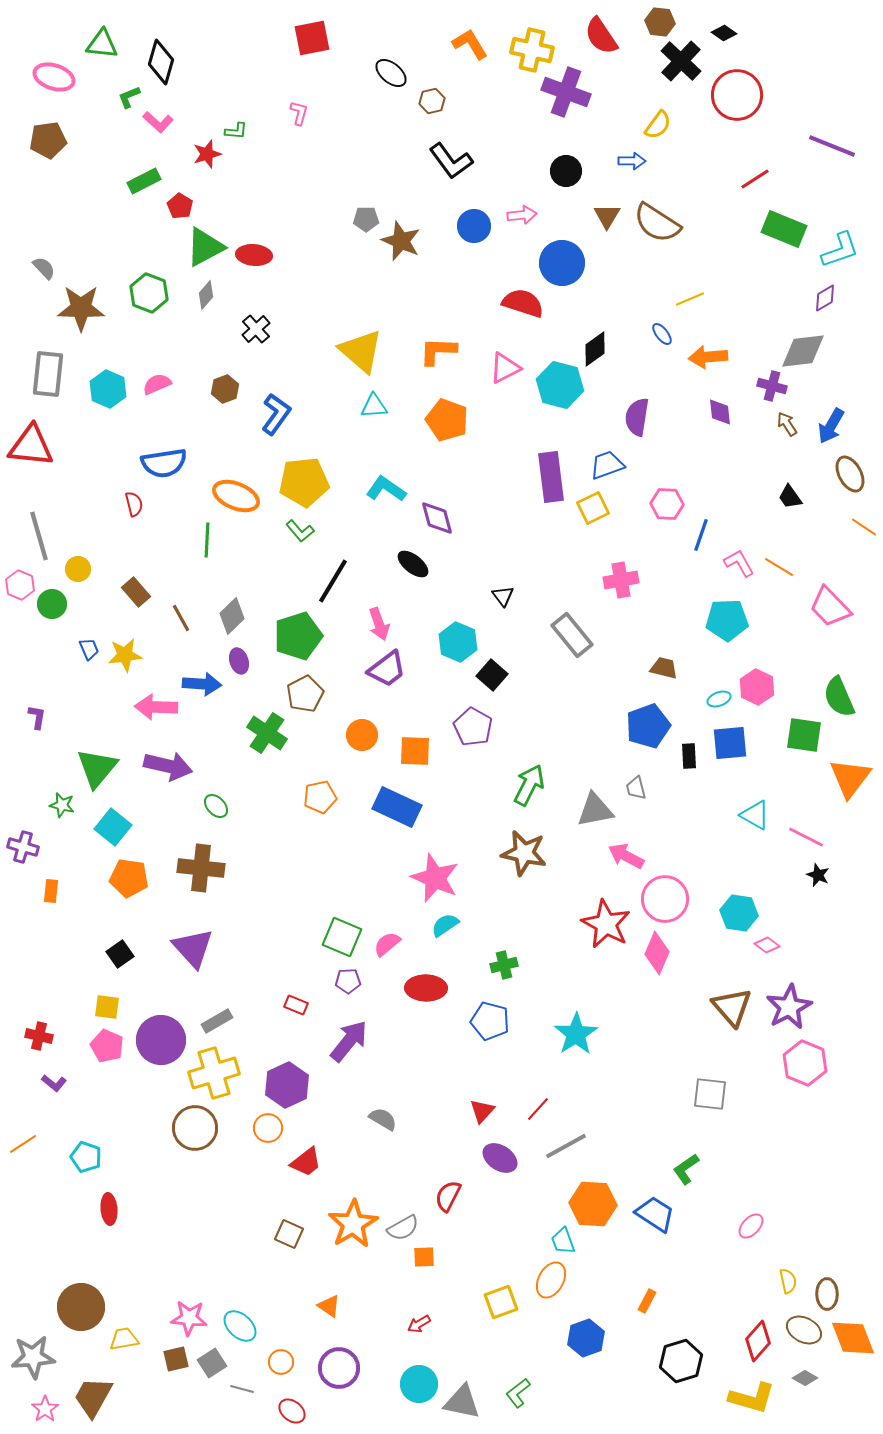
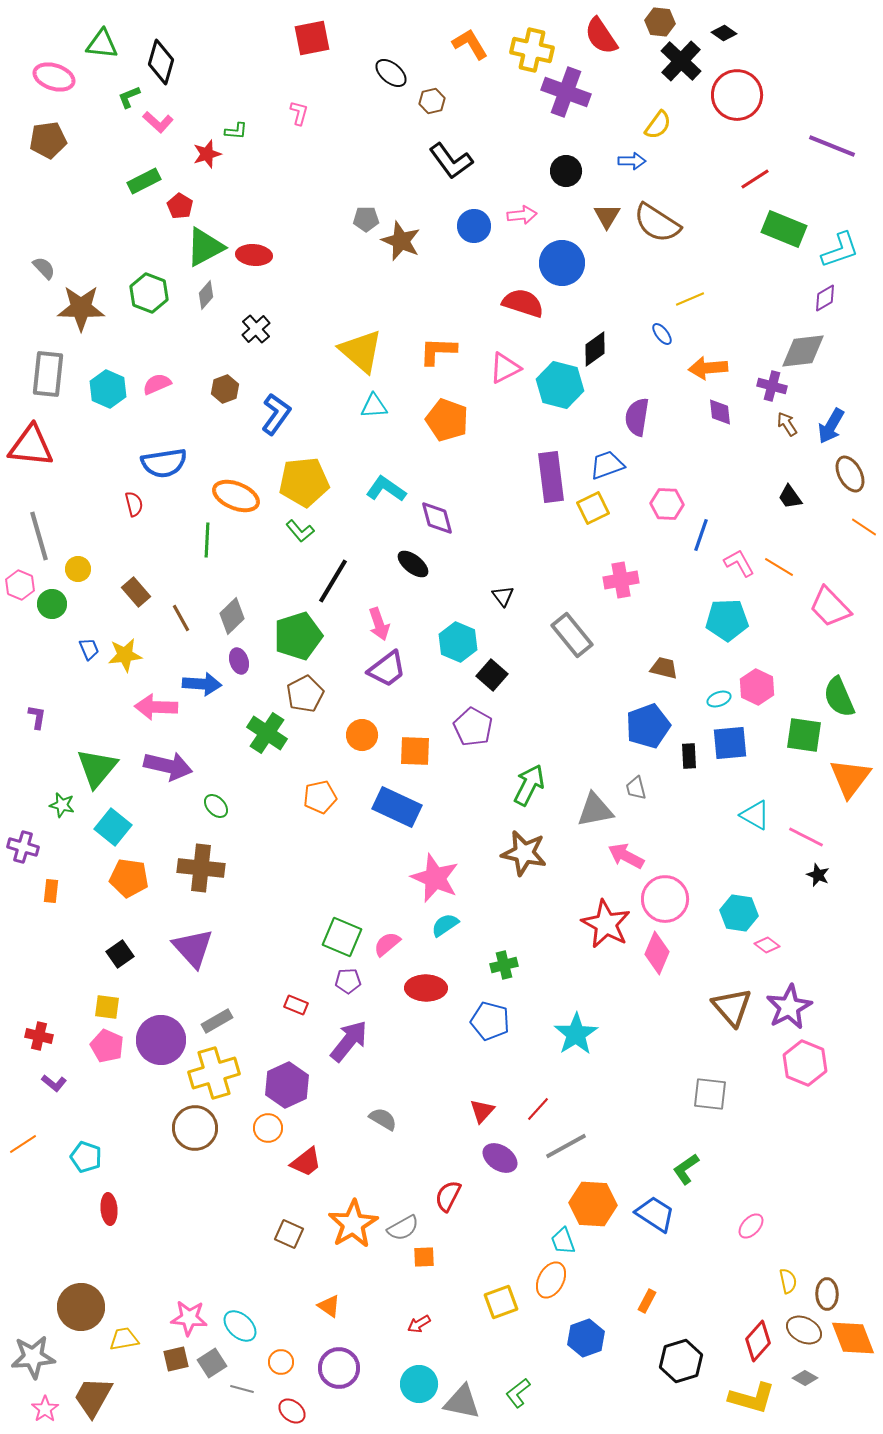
orange arrow at (708, 357): moved 11 px down
